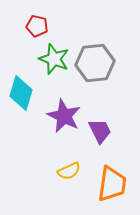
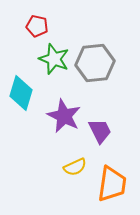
yellow semicircle: moved 6 px right, 4 px up
